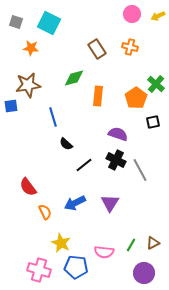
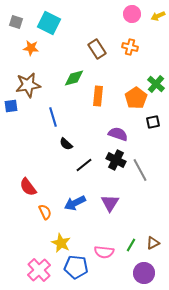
pink cross: rotated 30 degrees clockwise
